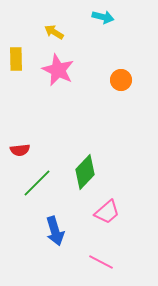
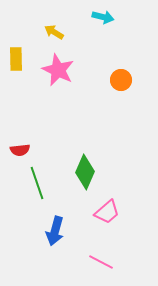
green diamond: rotated 20 degrees counterclockwise
green line: rotated 64 degrees counterclockwise
blue arrow: rotated 32 degrees clockwise
